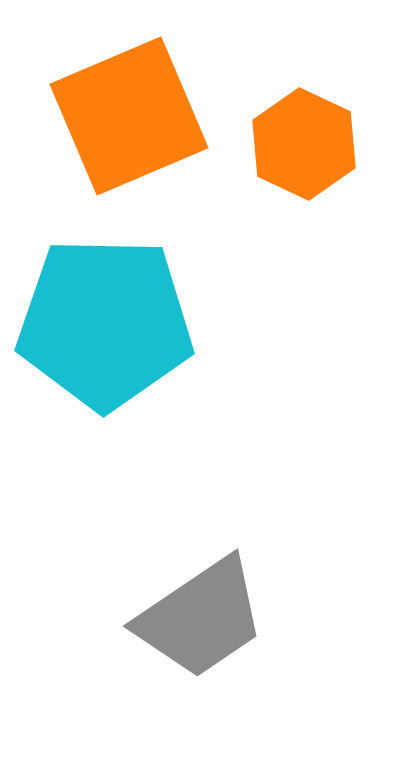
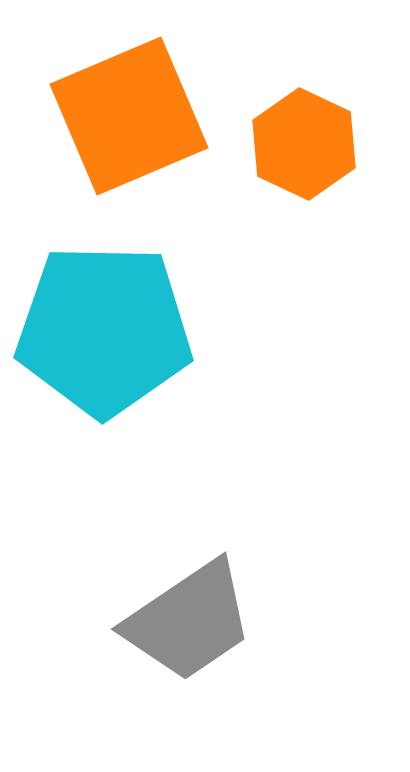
cyan pentagon: moved 1 px left, 7 px down
gray trapezoid: moved 12 px left, 3 px down
